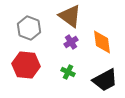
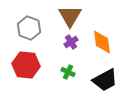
brown triangle: rotated 25 degrees clockwise
